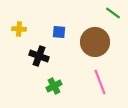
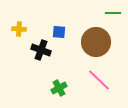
green line: rotated 35 degrees counterclockwise
brown circle: moved 1 px right
black cross: moved 2 px right, 6 px up
pink line: moved 1 px left, 2 px up; rotated 25 degrees counterclockwise
green cross: moved 5 px right, 2 px down
